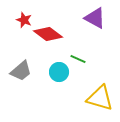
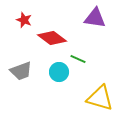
purple triangle: rotated 20 degrees counterclockwise
red diamond: moved 4 px right, 4 px down
gray trapezoid: rotated 20 degrees clockwise
